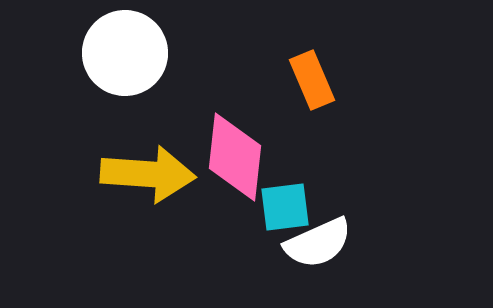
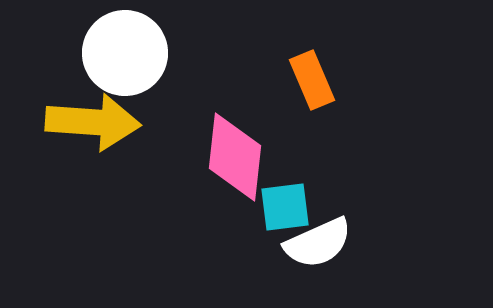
yellow arrow: moved 55 px left, 52 px up
